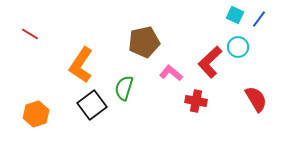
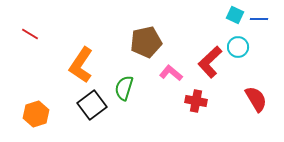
blue line: rotated 54 degrees clockwise
brown pentagon: moved 2 px right
